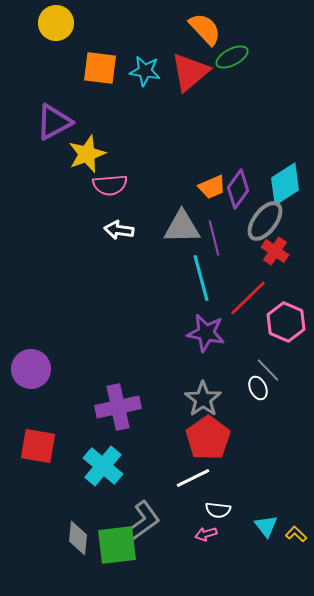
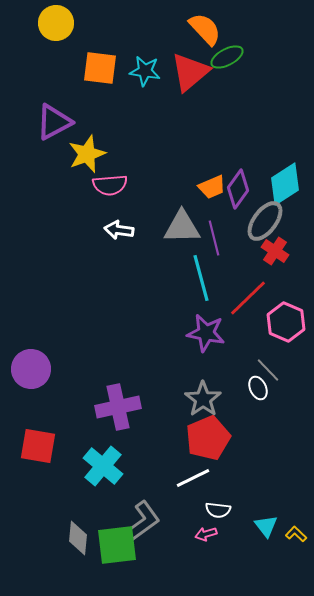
green ellipse: moved 5 px left
red pentagon: rotated 12 degrees clockwise
